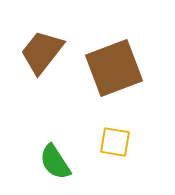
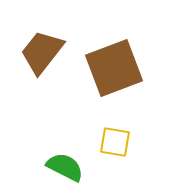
green semicircle: moved 10 px right, 5 px down; rotated 150 degrees clockwise
